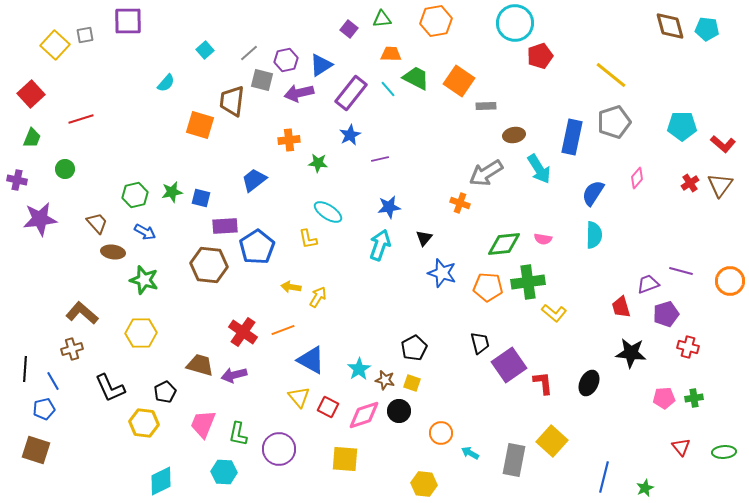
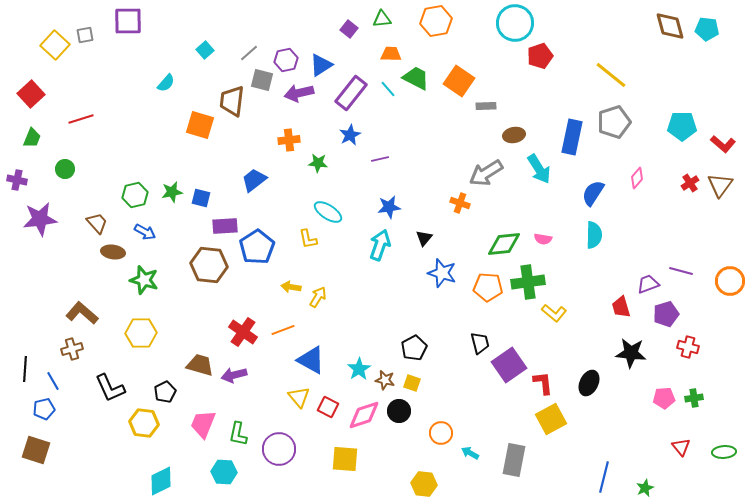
yellow square at (552, 441): moved 1 px left, 22 px up; rotated 20 degrees clockwise
